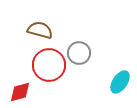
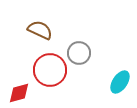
brown semicircle: rotated 10 degrees clockwise
red circle: moved 1 px right, 5 px down
red diamond: moved 1 px left, 1 px down
